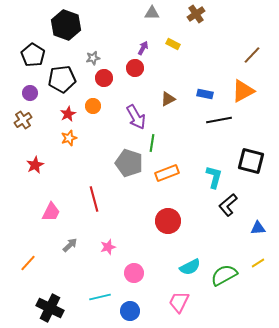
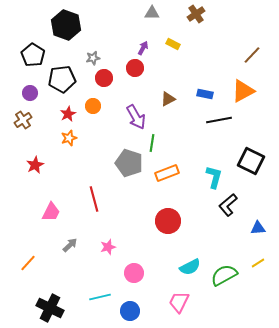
black square at (251, 161): rotated 12 degrees clockwise
